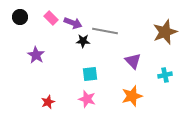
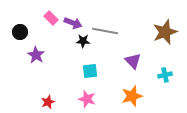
black circle: moved 15 px down
cyan square: moved 3 px up
